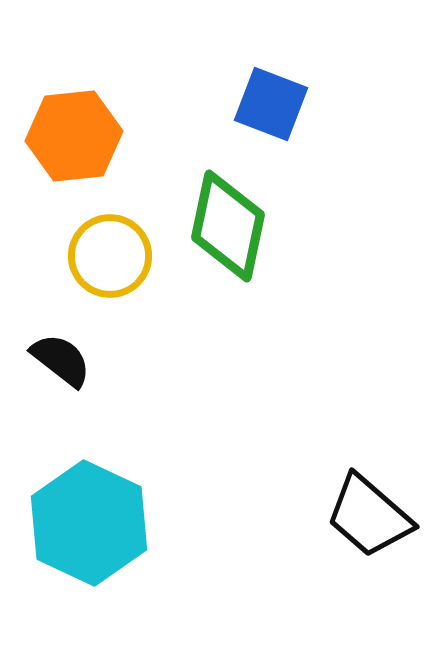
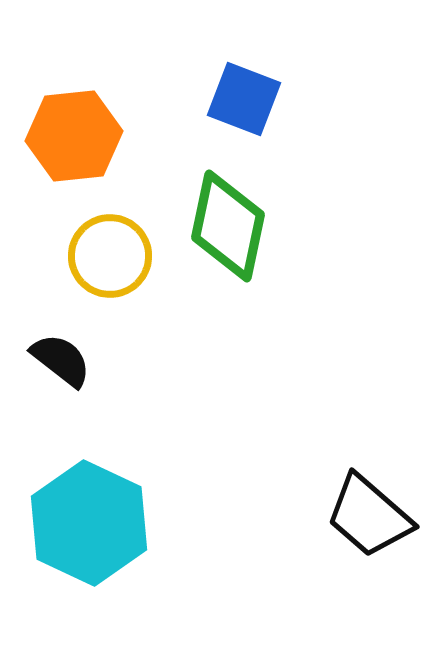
blue square: moved 27 px left, 5 px up
